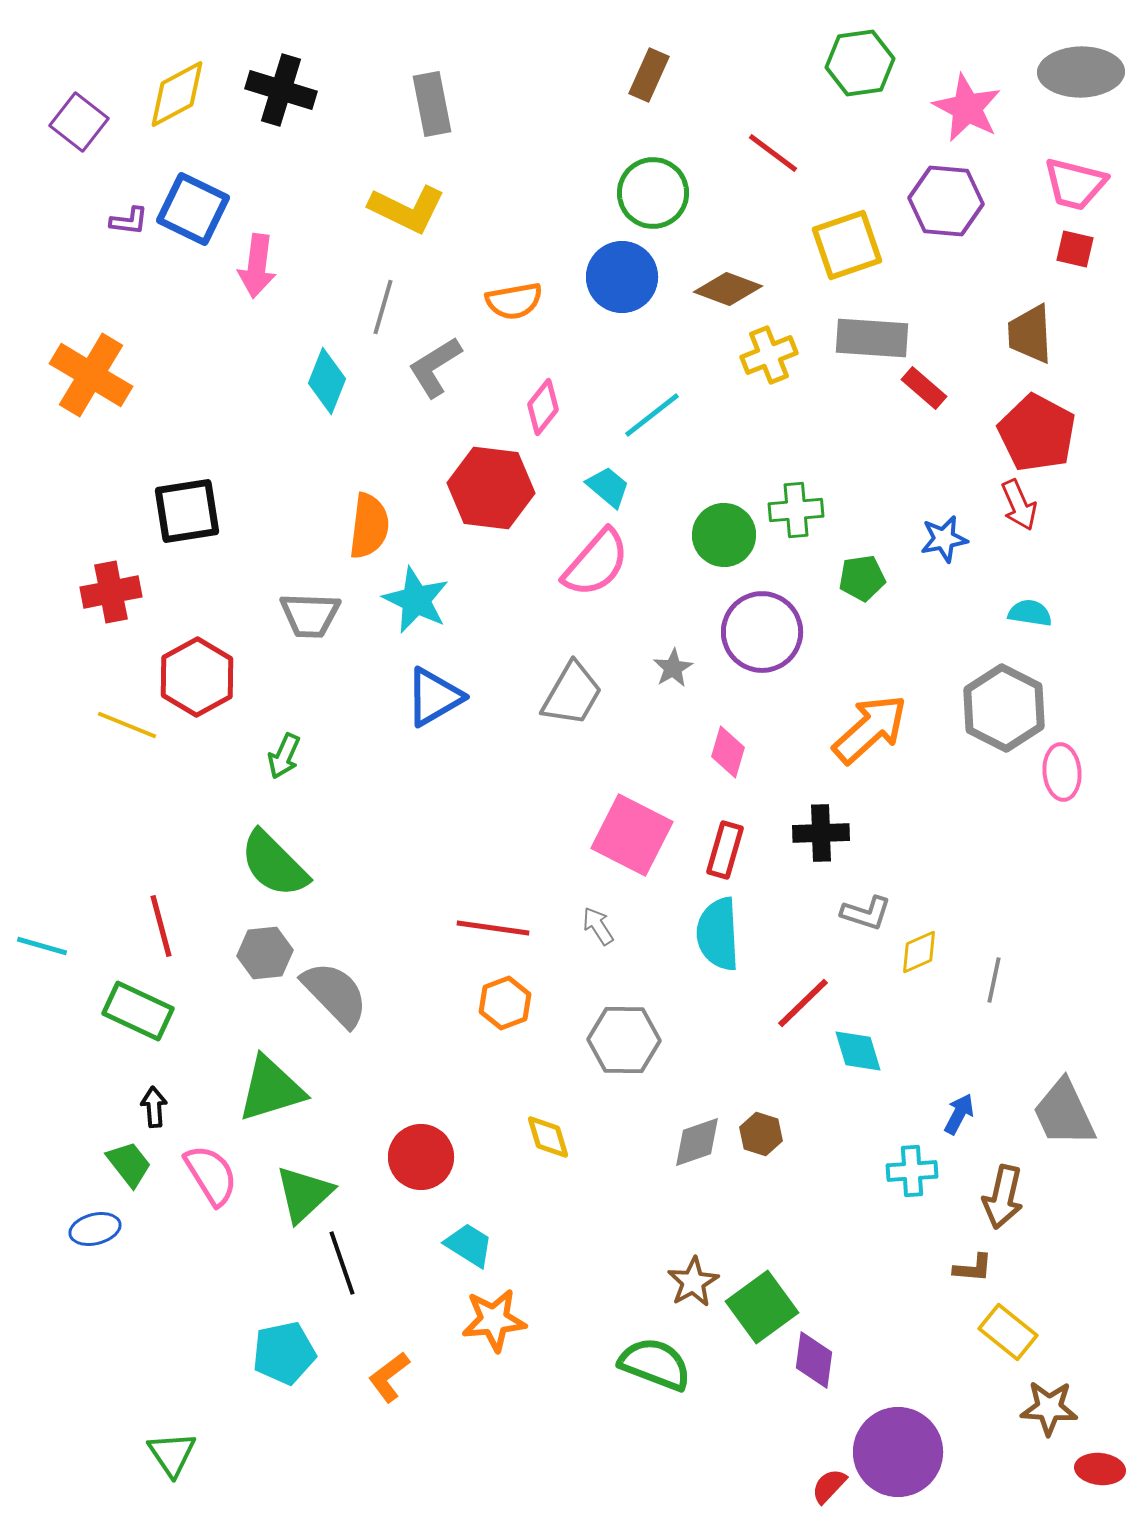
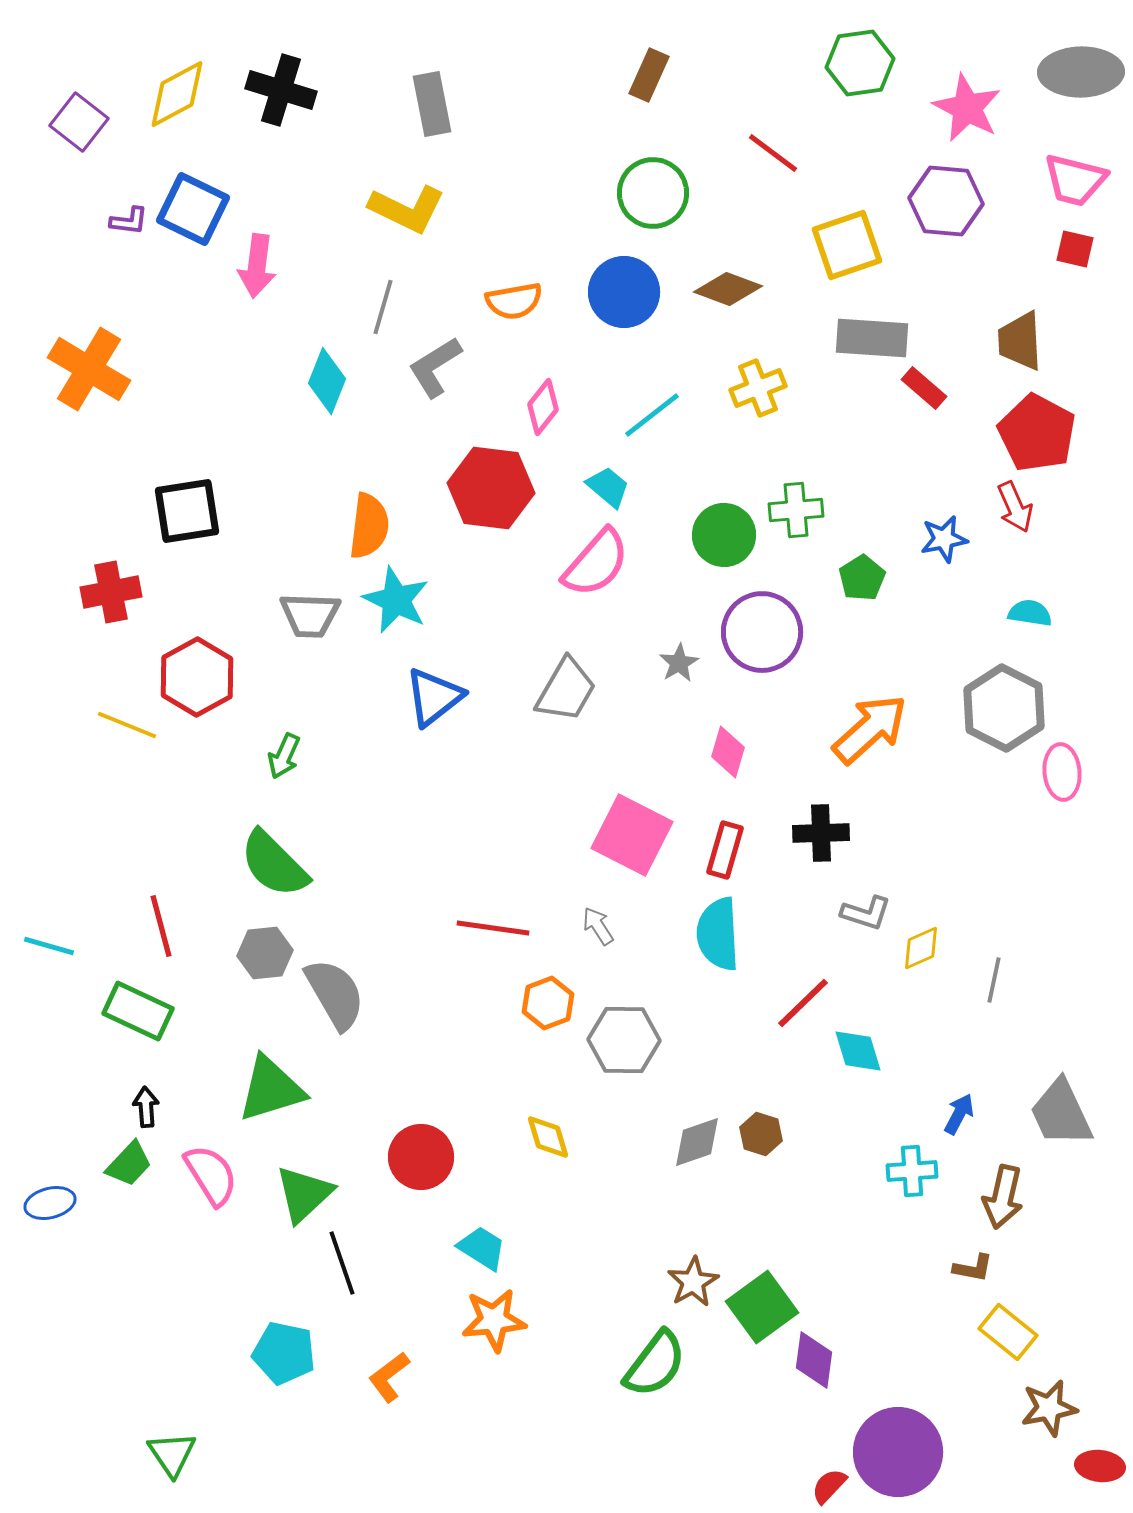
pink trapezoid at (1075, 184): moved 4 px up
blue circle at (622, 277): moved 2 px right, 15 px down
brown trapezoid at (1030, 334): moved 10 px left, 7 px down
yellow cross at (769, 355): moved 11 px left, 33 px down
orange cross at (91, 375): moved 2 px left, 6 px up
red arrow at (1019, 505): moved 4 px left, 2 px down
green pentagon at (862, 578): rotated 24 degrees counterclockwise
cyan star at (416, 600): moved 20 px left
gray star at (673, 668): moved 6 px right, 5 px up
gray trapezoid at (572, 694): moved 6 px left, 4 px up
blue triangle at (434, 697): rotated 8 degrees counterclockwise
cyan line at (42, 946): moved 7 px right
yellow diamond at (919, 952): moved 2 px right, 4 px up
gray semicircle at (335, 994): rotated 14 degrees clockwise
orange hexagon at (505, 1003): moved 43 px right
black arrow at (154, 1107): moved 8 px left
gray trapezoid at (1064, 1113): moved 3 px left
green trapezoid at (129, 1164): rotated 81 degrees clockwise
blue ellipse at (95, 1229): moved 45 px left, 26 px up
cyan trapezoid at (469, 1245): moved 13 px right, 3 px down
brown L-shape at (973, 1268): rotated 6 degrees clockwise
cyan pentagon at (284, 1353): rotated 24 degrees clockwise
green semicircle at (655, 1364): rotated 106 degrees clockwise
brown star at (1049, 1408): rotated 14 degrees counterclockwise
red ellipse at (1100, 1469): moved 3 px up
